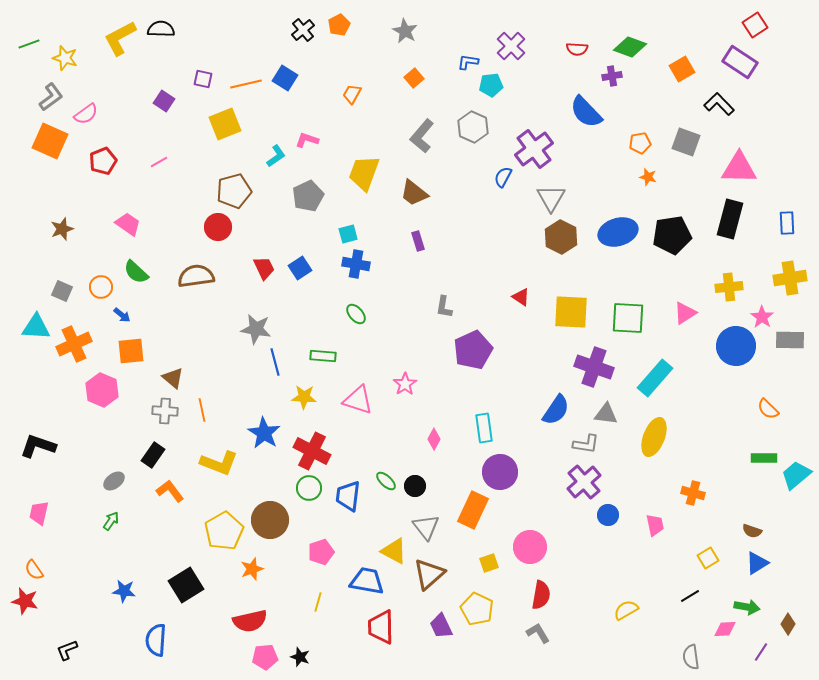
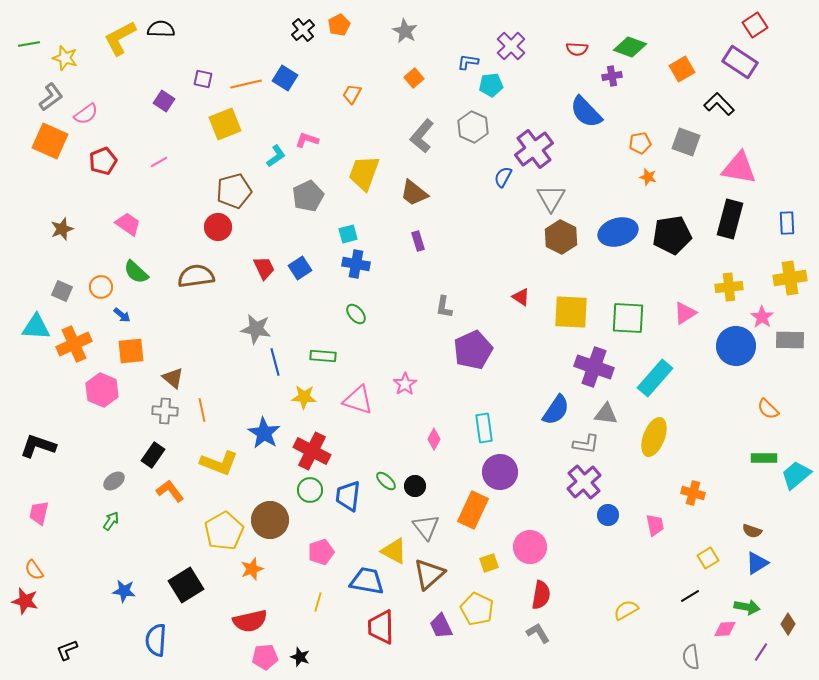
green line at (29, 44): rotated 10 degrees clockwise
pink triangle at (739, 168): rotated 9 degrees clockwise
green circle at (309, 488): moved 1 px right, 2 px down
